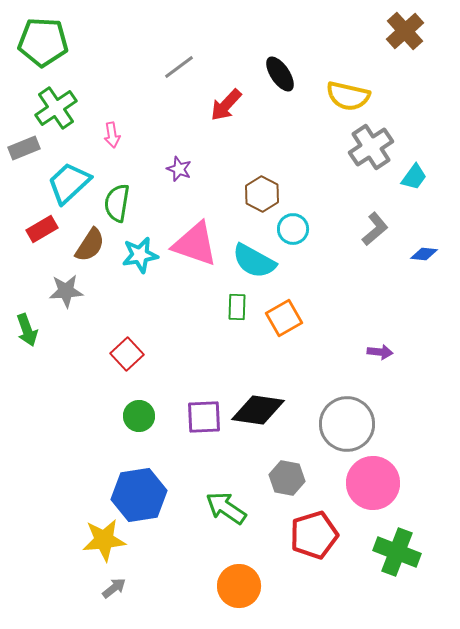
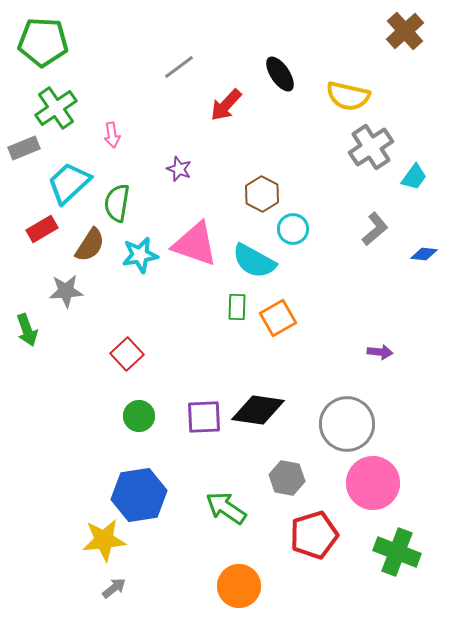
orange square at (284, 318): moved 6 px left
